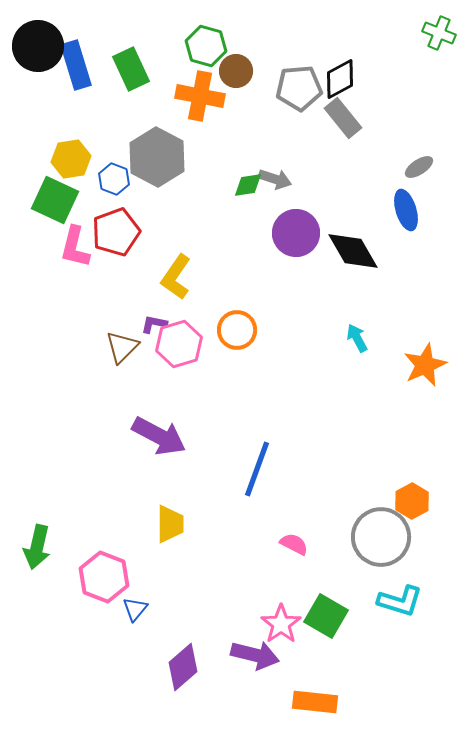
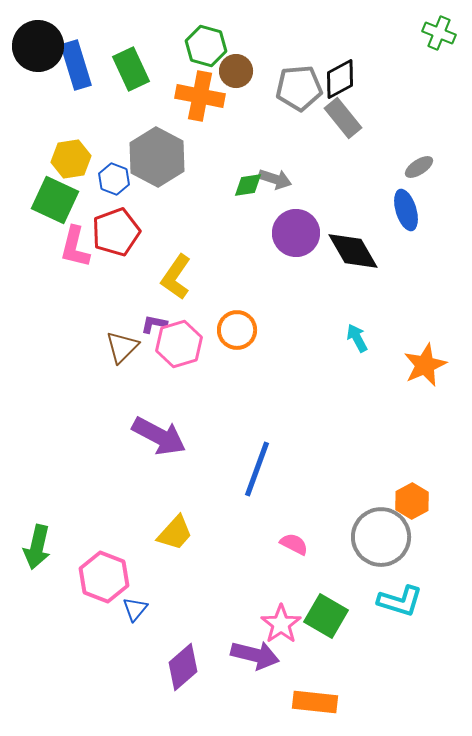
yellow trapezoid at (170, 524): moved 5 px right, 9 px down; rotated 42 degrees clockwise
